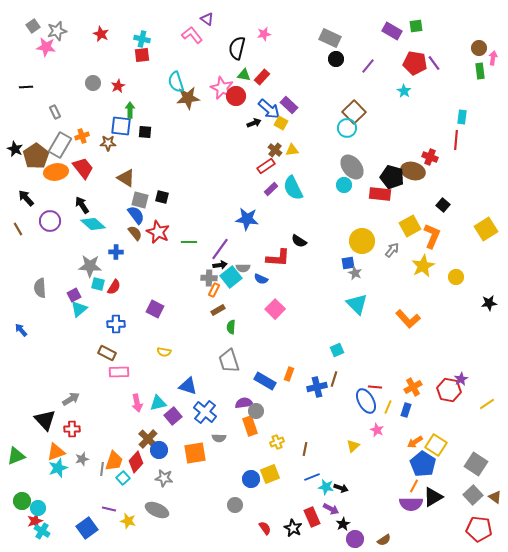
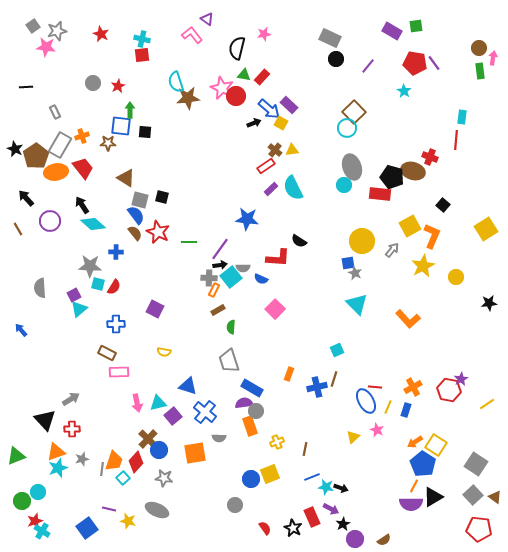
gray ellipse at (352, 167): rotated 20 degrees clockwise
blue rectangle at (265, 381): moved 13 px left, 7 px down
yellow triangle at (353, 446): moved 9 px up
cyan circle at (38, 508): moved 16 px up
